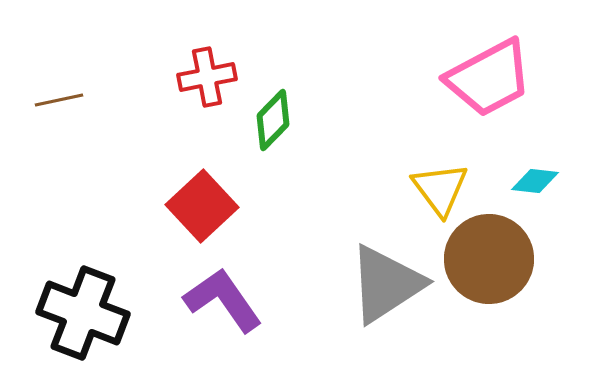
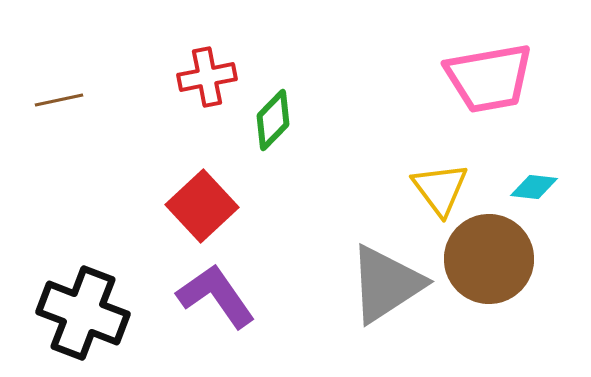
pink trapezoid: rotated 18 degrees clockwise
cyan diamond: moved 1 px left, 6 px down
purple L-shape: moved 7 px left, 4 px up
